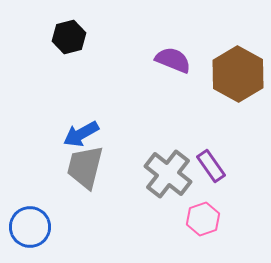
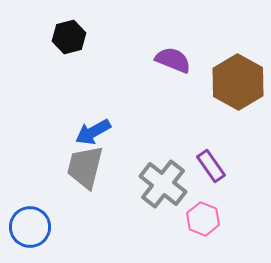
brown hexagon: moved 8 px down
blue arrow: moved 12 px right, 2 px up
gray cross: moved 5 px left, 10 px down
pink hexagon: rotated 20 degrees counterclockwise
